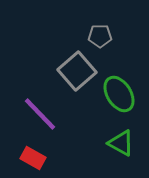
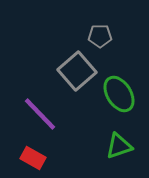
green triangle: moved 2 px left, 3 px down; rotated 48 degrees counterclockwise
